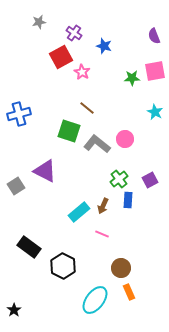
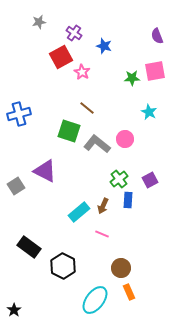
purple semicircle: moved 3 px right
cyan star: moved 6 px left
